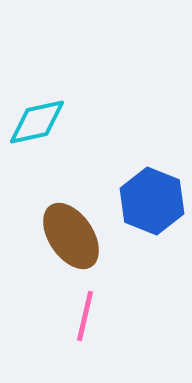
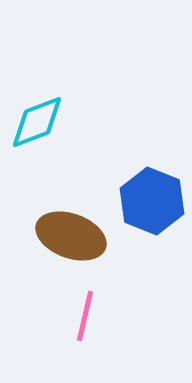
cyan diamond: rotated 8 degrees counterclockwise
brown ellipse: rotated 36 degrees counterclockwise
